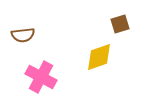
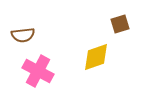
yellow diamond: moved 3 px left
pink cross: moved 3 px left, 6 px up
